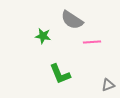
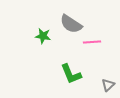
gray semicircle: moved 1 px left, 4 px down
green L-shape: moved 11 px right
gray triangle: rotated 24 degrees counterclockwise
